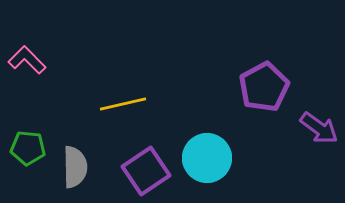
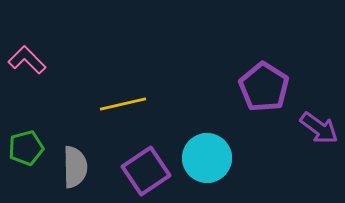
purple pentagon: rotated 12 degrees counterclockwise
green pentagon: moved 2 px left; rotated 20 degrees counterclockwise
